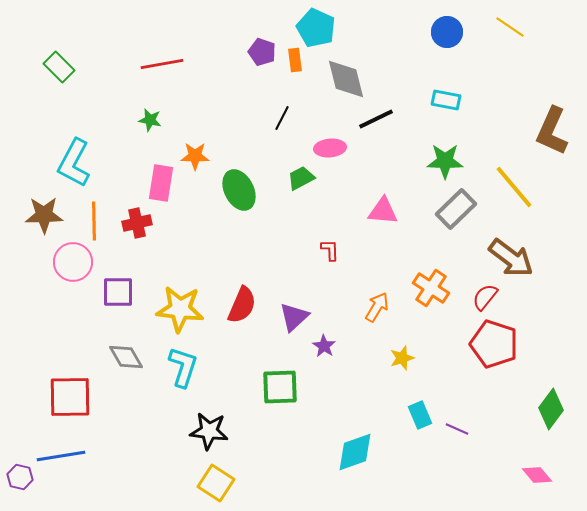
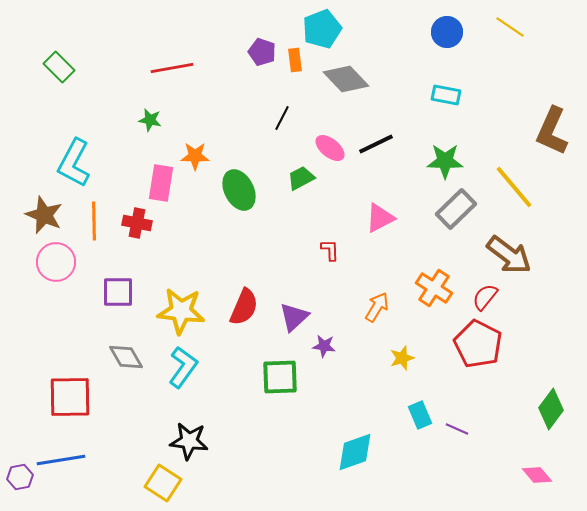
cyan pentagon at (316, 28): moved 6 px right, 1 px down; rotated 27 degrees clockwise
red line at (162, 64): moved 10 px right, 4 px down
gray diamond at (346, 79): rotated 30 degrees counterclockwise
cyan rectangle at (446, 100): moved 5 px up
black line at (376, 119): moved 25 px down
pink ellipse at (330, 148): rotated 44 degrees clockwise
pink triangle at (383, 211): moved 3 px left, 7 px down; rotated 32 degrees counterclockwise
brown star at (44, 215): rotated 24 degrees clockwise
red cross at (137, 223): rotated 24 degrees clockwise
brown arrow at (511, 258): moved 2 px left, 3 px up
pink circle at (73, 262): moved 17 px left
orange cross at (431, 288): moved 3 px right
red semicircle at (242, 305): moved 2 px right, 2 px down
yellow star at (180, 309): moved 1 px right, 2 px down
red pentagon at (494, 344): moved 16 px left; rotated 9 degrees clockwise
purple star at (324, 346): rotated 25 degrees counterclockwise
cyan L-shape at (183, 367): rotated 18 degrees clockwise
green square at (280, 387): moved 10 px up
black star at (209, 431): moved 20 px left, 10 px down
blue line at (61, 456): moved 4 px down
purple hexagon at (20, 477): rotated 25 degrees counterclockwise
yellow square at (216, 483): moved 53 px left
